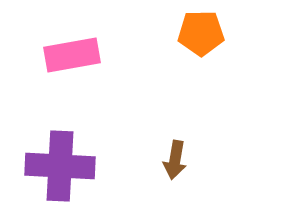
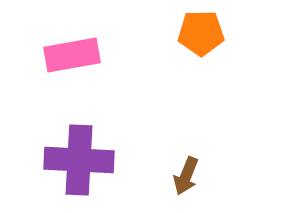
brown arrow: moved 11 px right, 16 px down; rotated 12 degrees clockwise
purple cross: moved 19 px right, 6 px up
